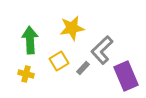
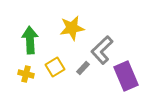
yellow square: moved 4 px left, 6 px down
